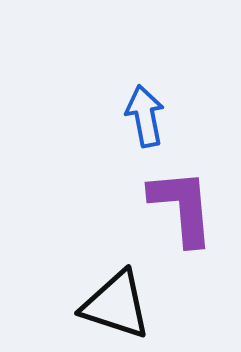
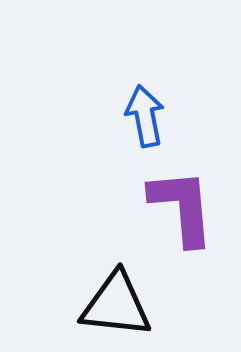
black triangle: rotated 12 degrees counterclockwise
